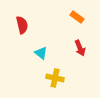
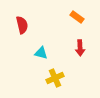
red arrow: rotated 21 degrees clockwise
cyan triangle: rotated 24 degrees counterclockwise
yellow cross: rotated 36 degrees counterclockwise
